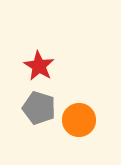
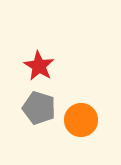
orange circle: moved 2 px right
